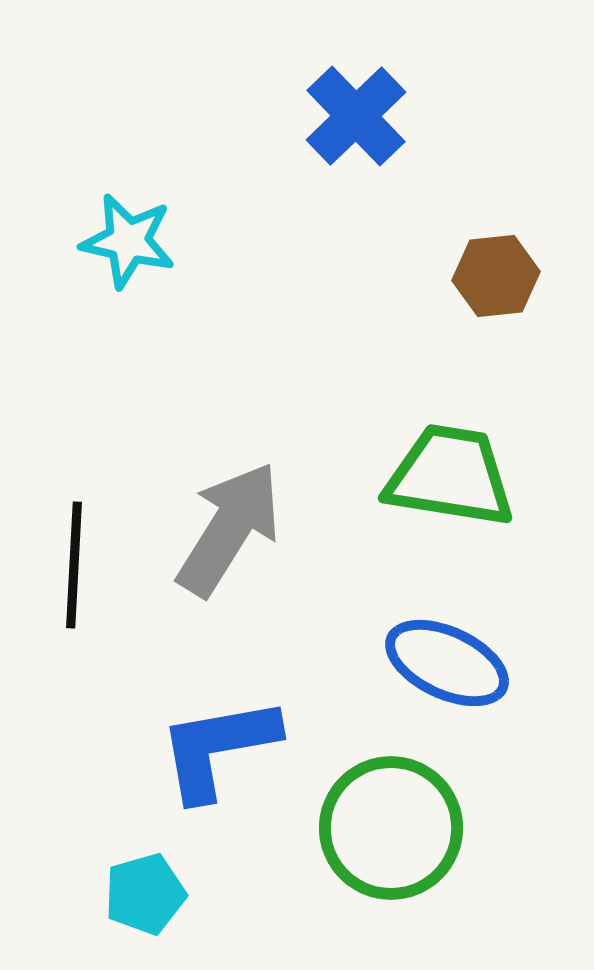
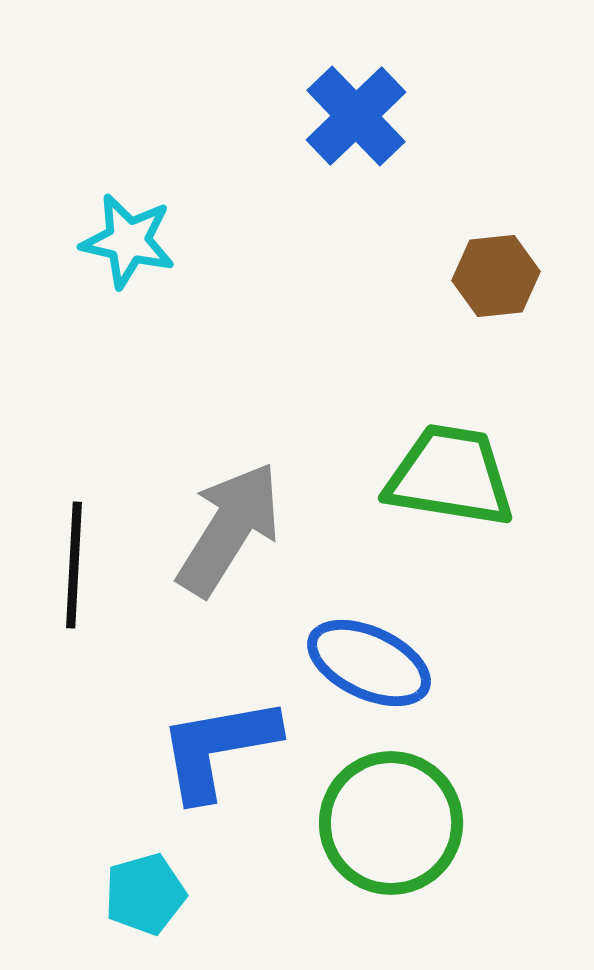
blue ellipse: moved 78 px left
green circle: moved 5 px up
